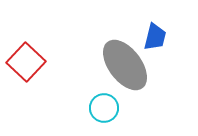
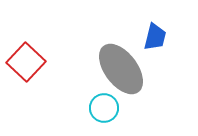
gray ellipse: moved 4 px left, 4 px down
